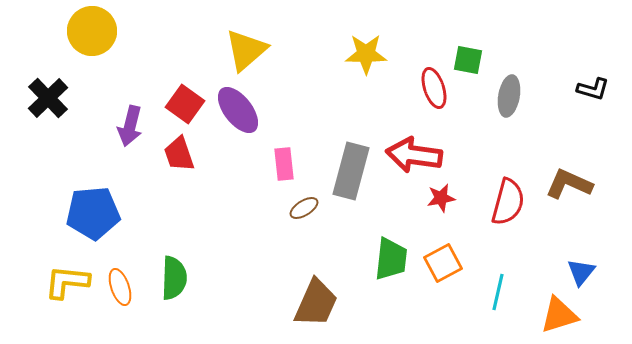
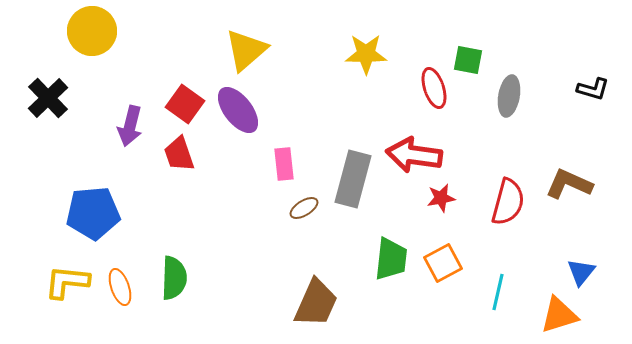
gray rectangle: moved 2 px right, 8 px down
